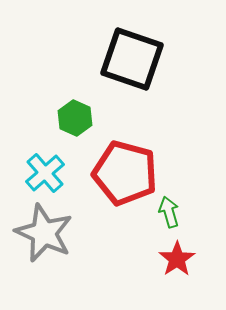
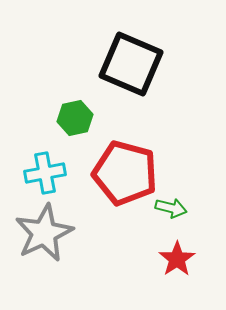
black square: moved 1 px left, 5 px down; rotated 4 degrees clockwise
green hexagon: rotated 24 degrees clockwise
cyan cross: rotated 30 degrees clockwise
green arrow: moved 2 px right, 4 px up; rotated 120 degrees clockwise
gray star: rotated 22 degrees clockwise
